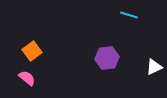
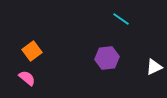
cyan line: moved 8 px left, 4 px down; rotated 18 degrees clockwise
